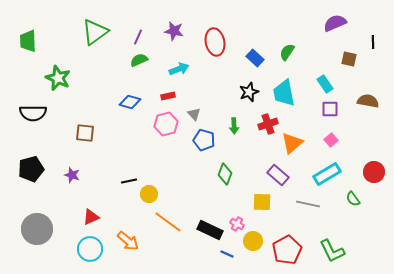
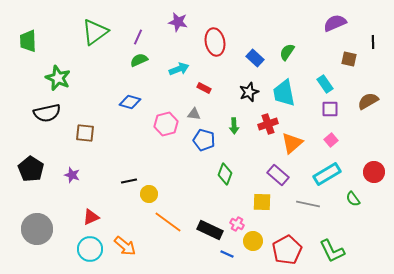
purple star at (174, 31): moved 4 px right, 9 px up
red rectangle at (168, 96): moved 36 px right, 8 px up; rotated 40 degrees clockwise
brown semicircle at (368, 101): rotated 40 degrees counterclockwise
black semicircle at (33, 113): moved 14 px right; rotated 12 degrees counterclockwise
gray triangle at (194, 114): rotated 40 degrees counterclockwise
black pentagon at (31, 169): rotated 25 degrees counterclockwise
orange arrow at (128, 241): moved 3 px left, 5 px down
